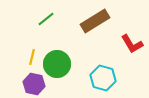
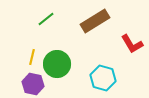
purple hexagon: moved 1 px left
